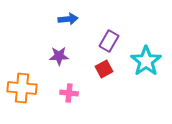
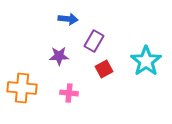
blue arrow: rotated 12 degrees clockwise
purple rectangle: moved 15 px left
